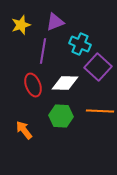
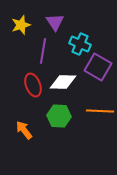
purple triangle: rotated 42 degrees counterclockwise
purple square: rotated 12 degrees counterclockwise
white diamond: moved 2 px left, 1 px up
green hexagon: moved 2 px left
